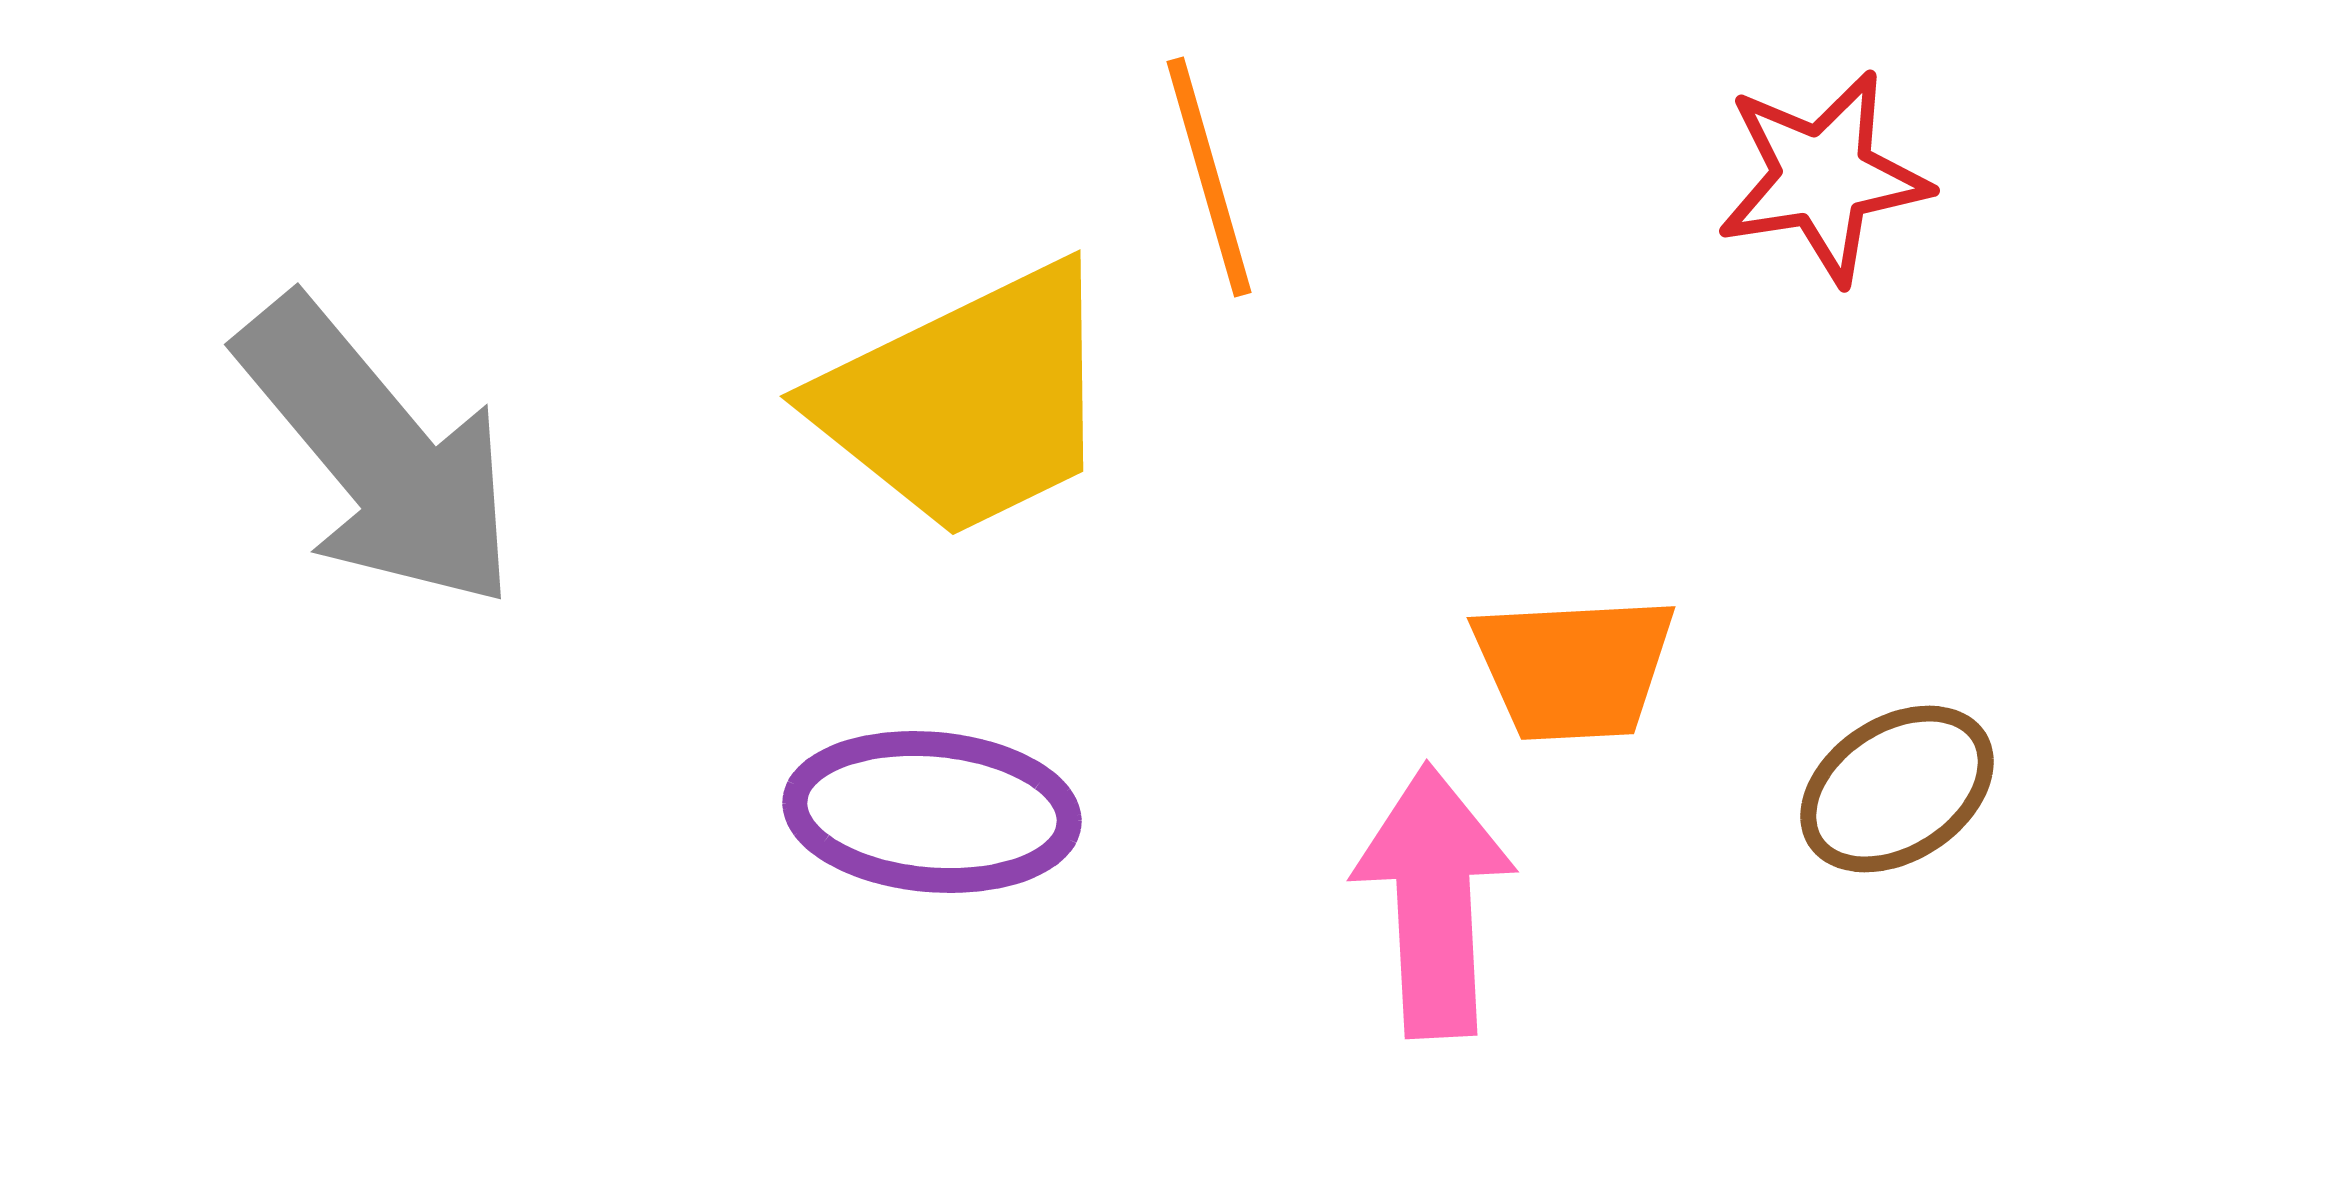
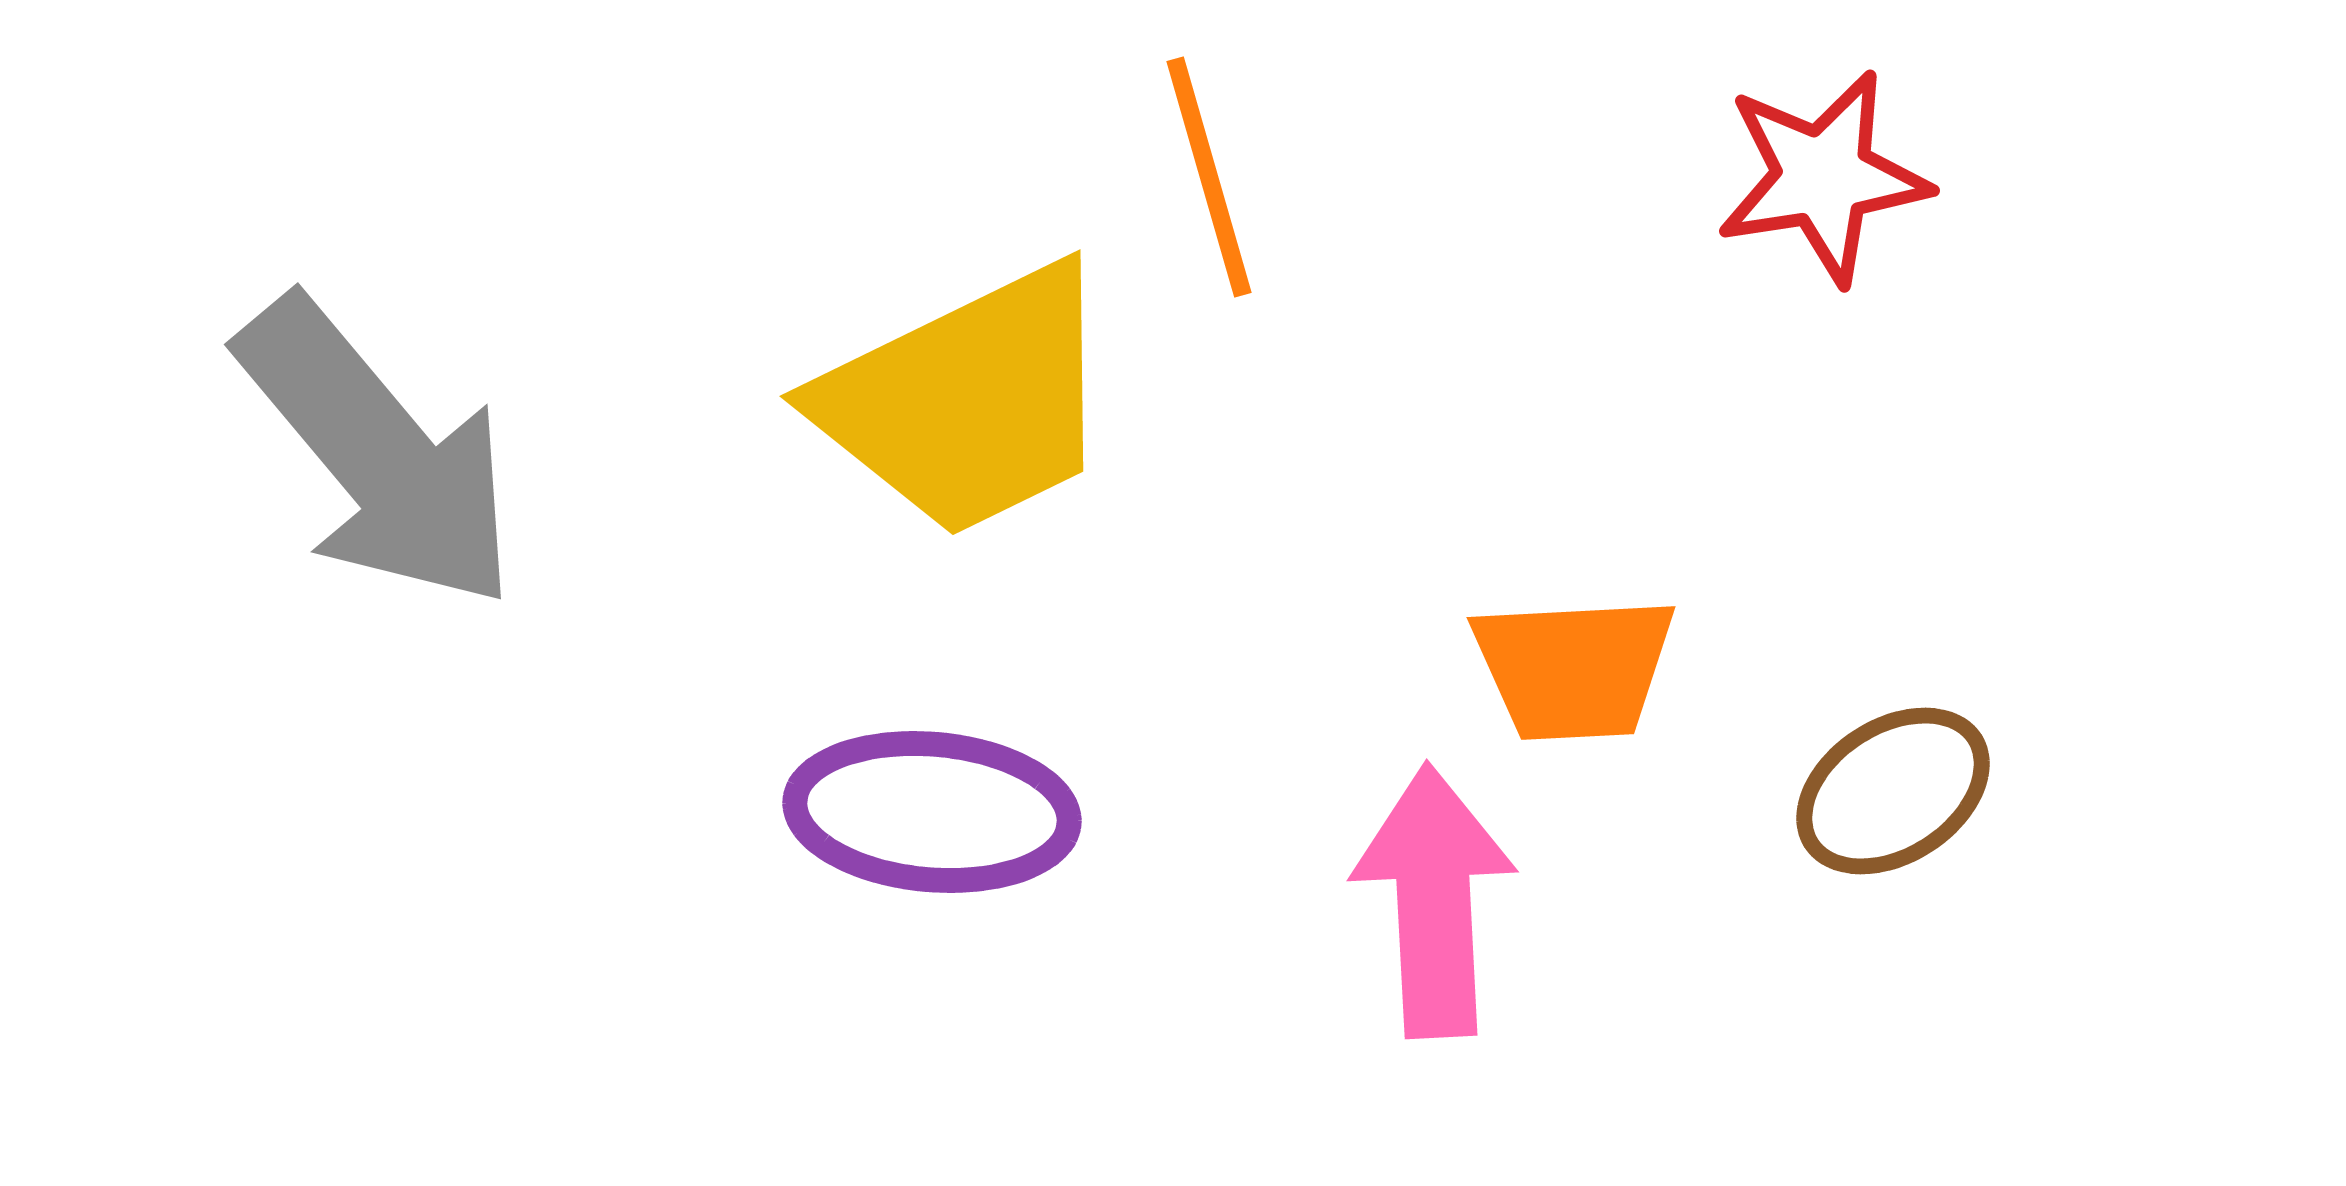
brown ellipse: moved 4 px left, 2 px down
